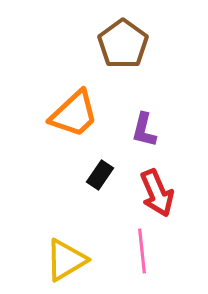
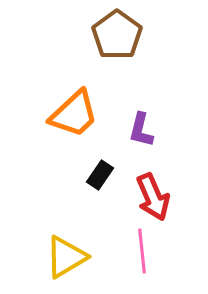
brown pentagon: moved 6 px left, 9 px up
purple L-shape: moved 3 px left
red arrow: moved 4 px left, 4 px down
yellow triangle: moved 3 px up
